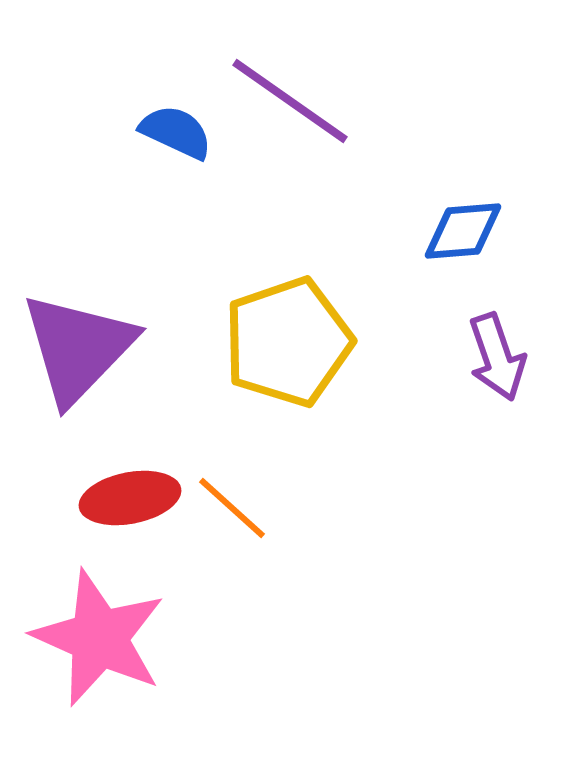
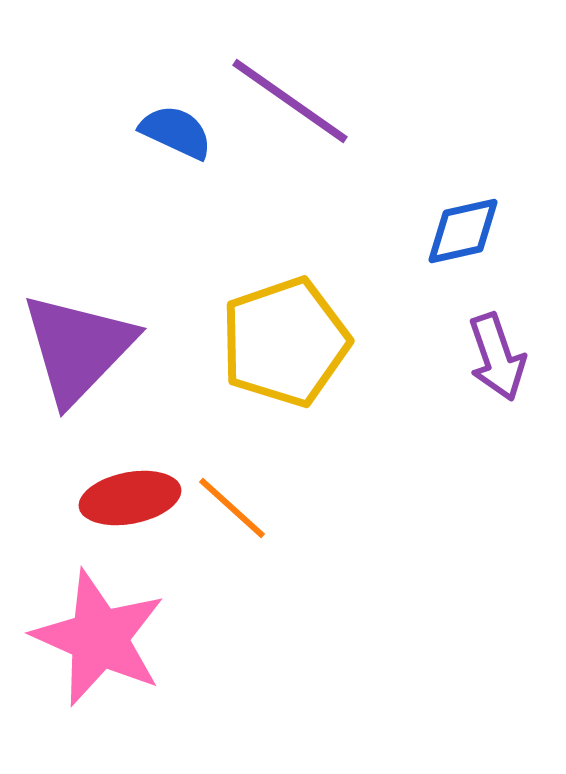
blue diamond: rotated 8 degrees counterclockwise
yellow pentagon: moved 3 px left
